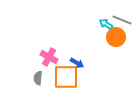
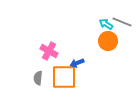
gray line: moved 2 px down
orange circle: moved 8 px left, 4 px down
pink cross: moved 6 px up
blue arrow: rotated 128 degrees clockwise
orange square: moved 2 px left
